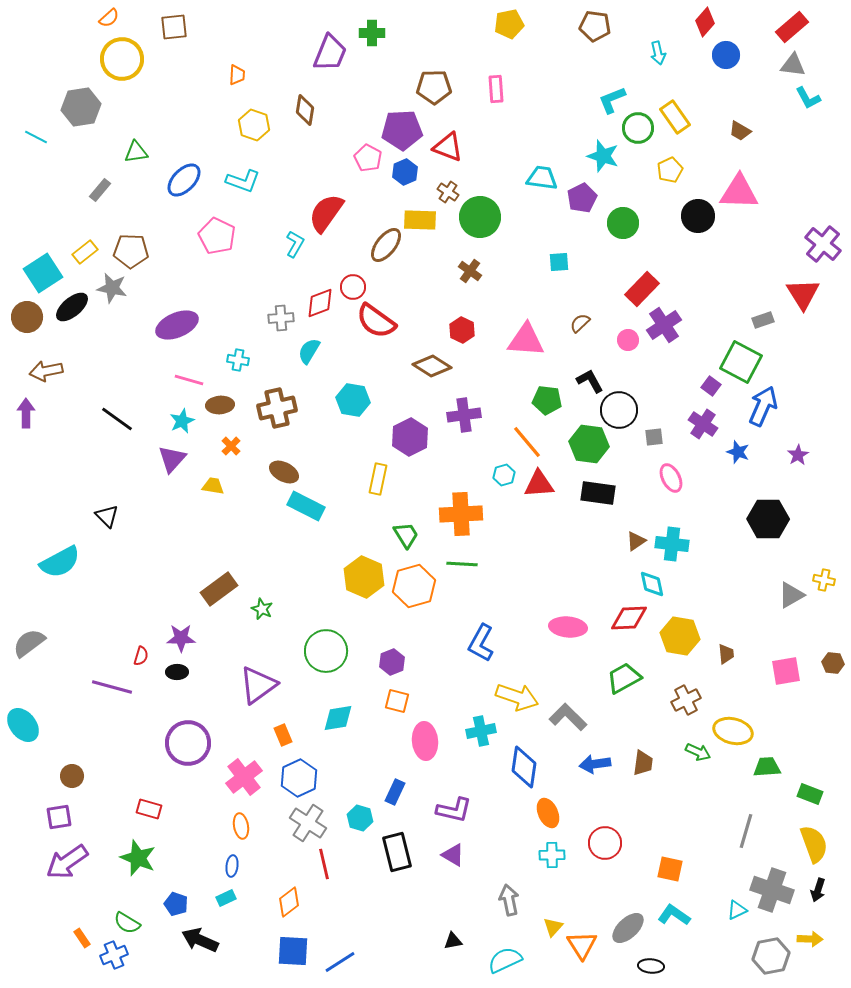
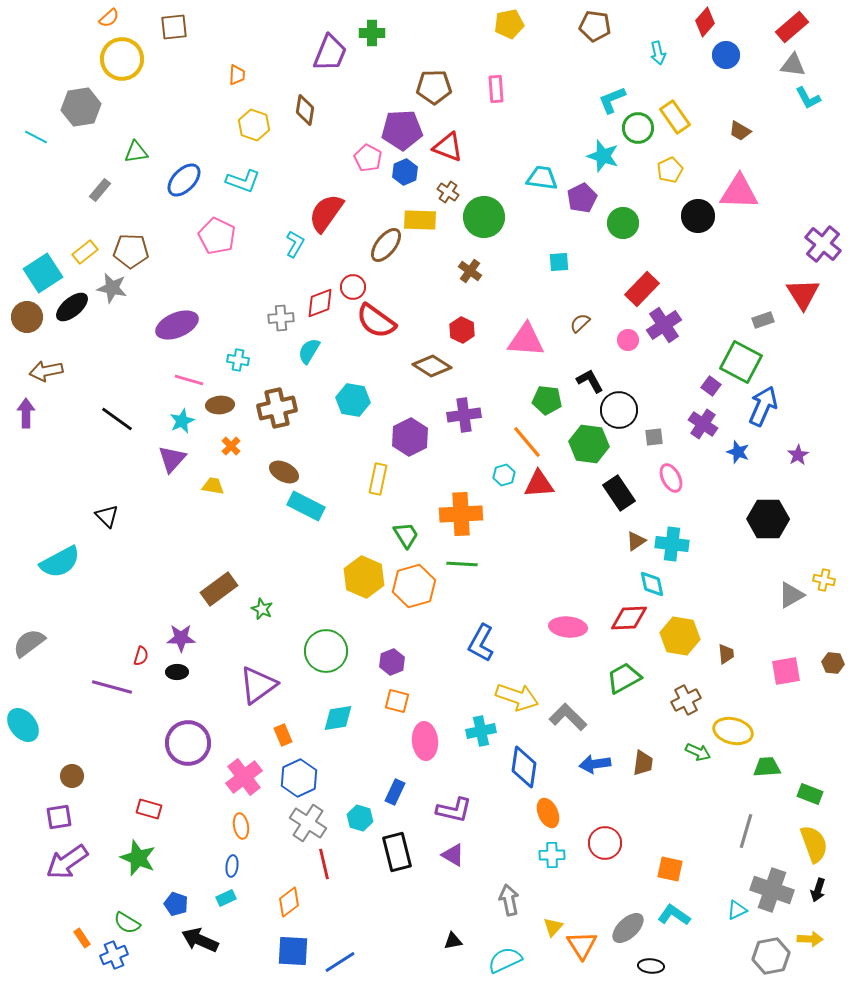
green circle at (480, 217): moved 4 px right
black rectangle at (598, 493): moved 21 px right; rotated 48 degrees clockwise
